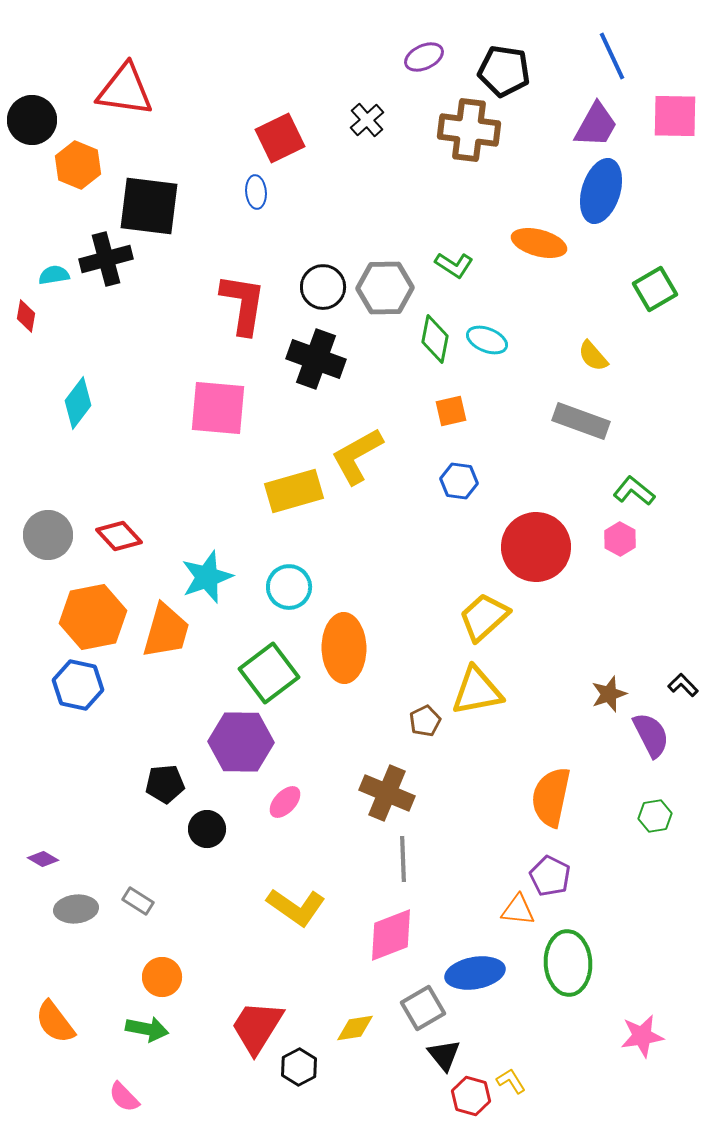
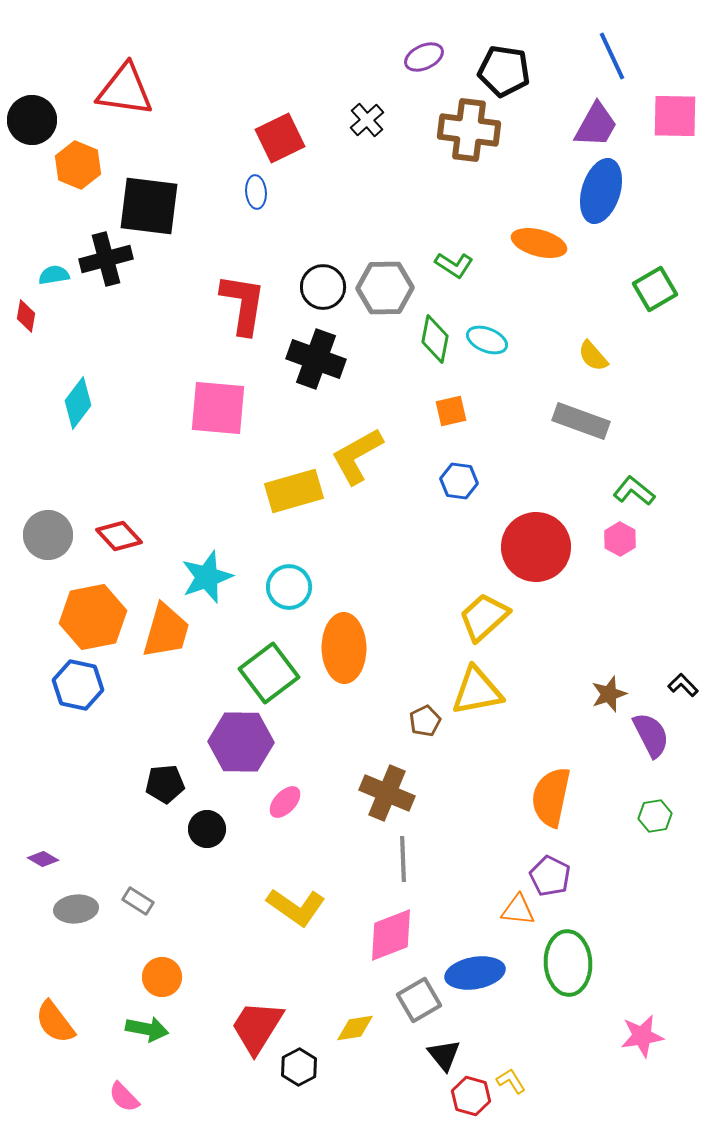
gray square at (423, 1008): moved 4 px left, 8 px up
